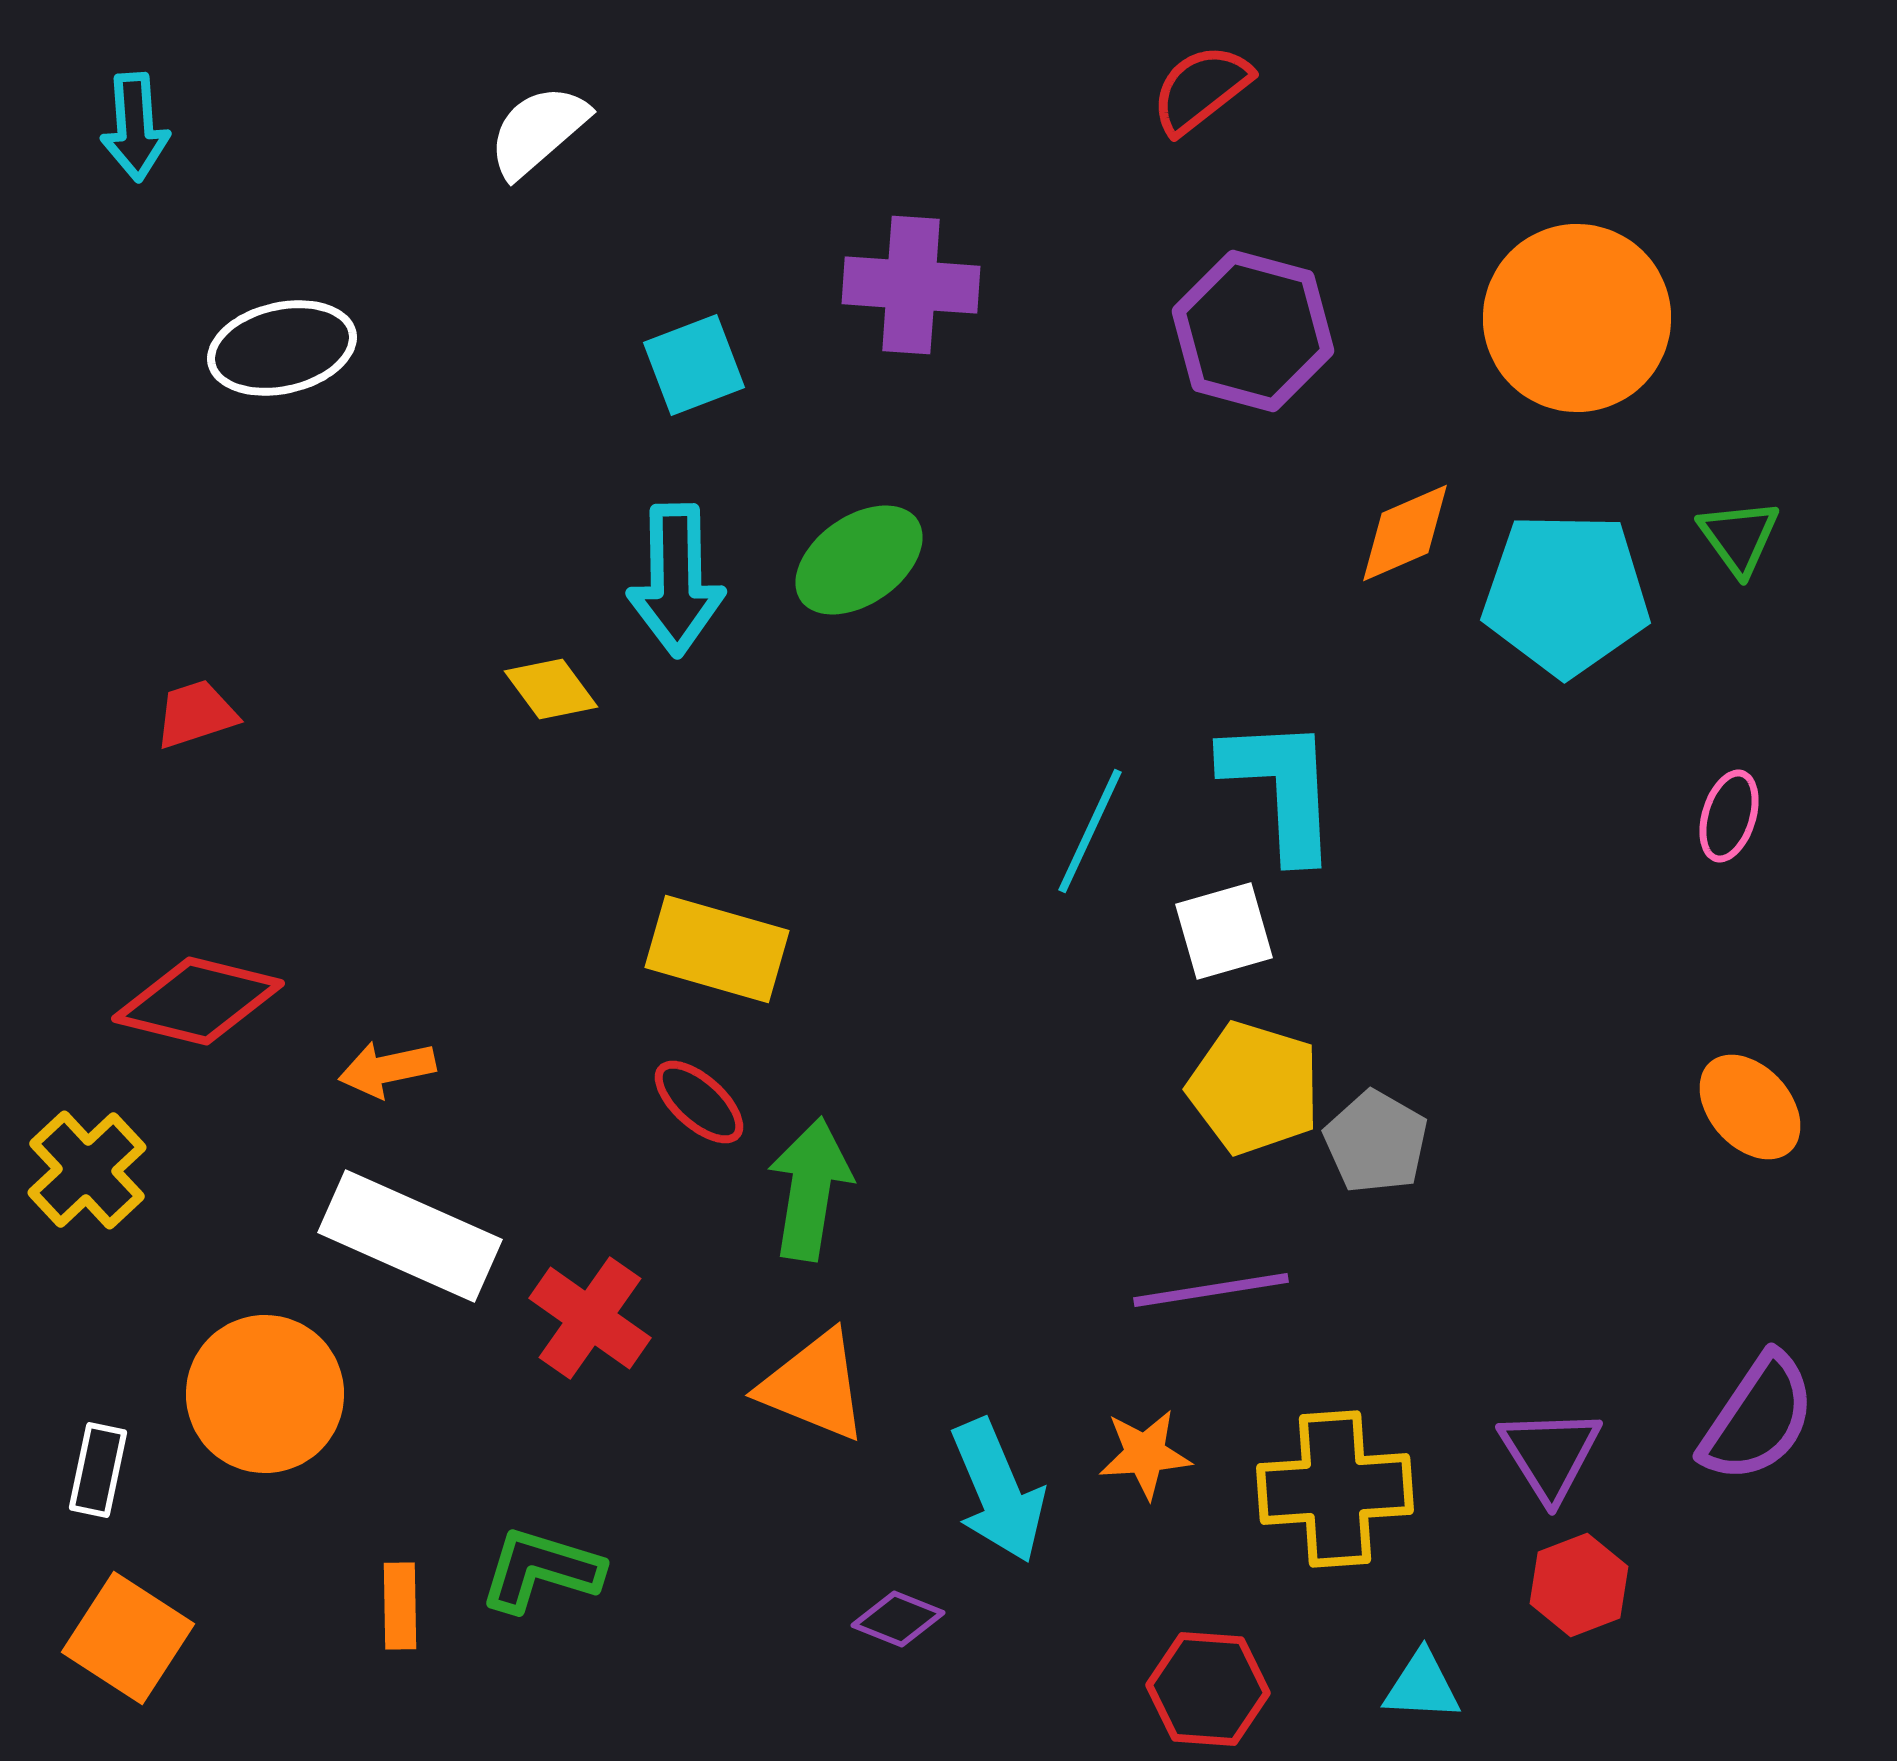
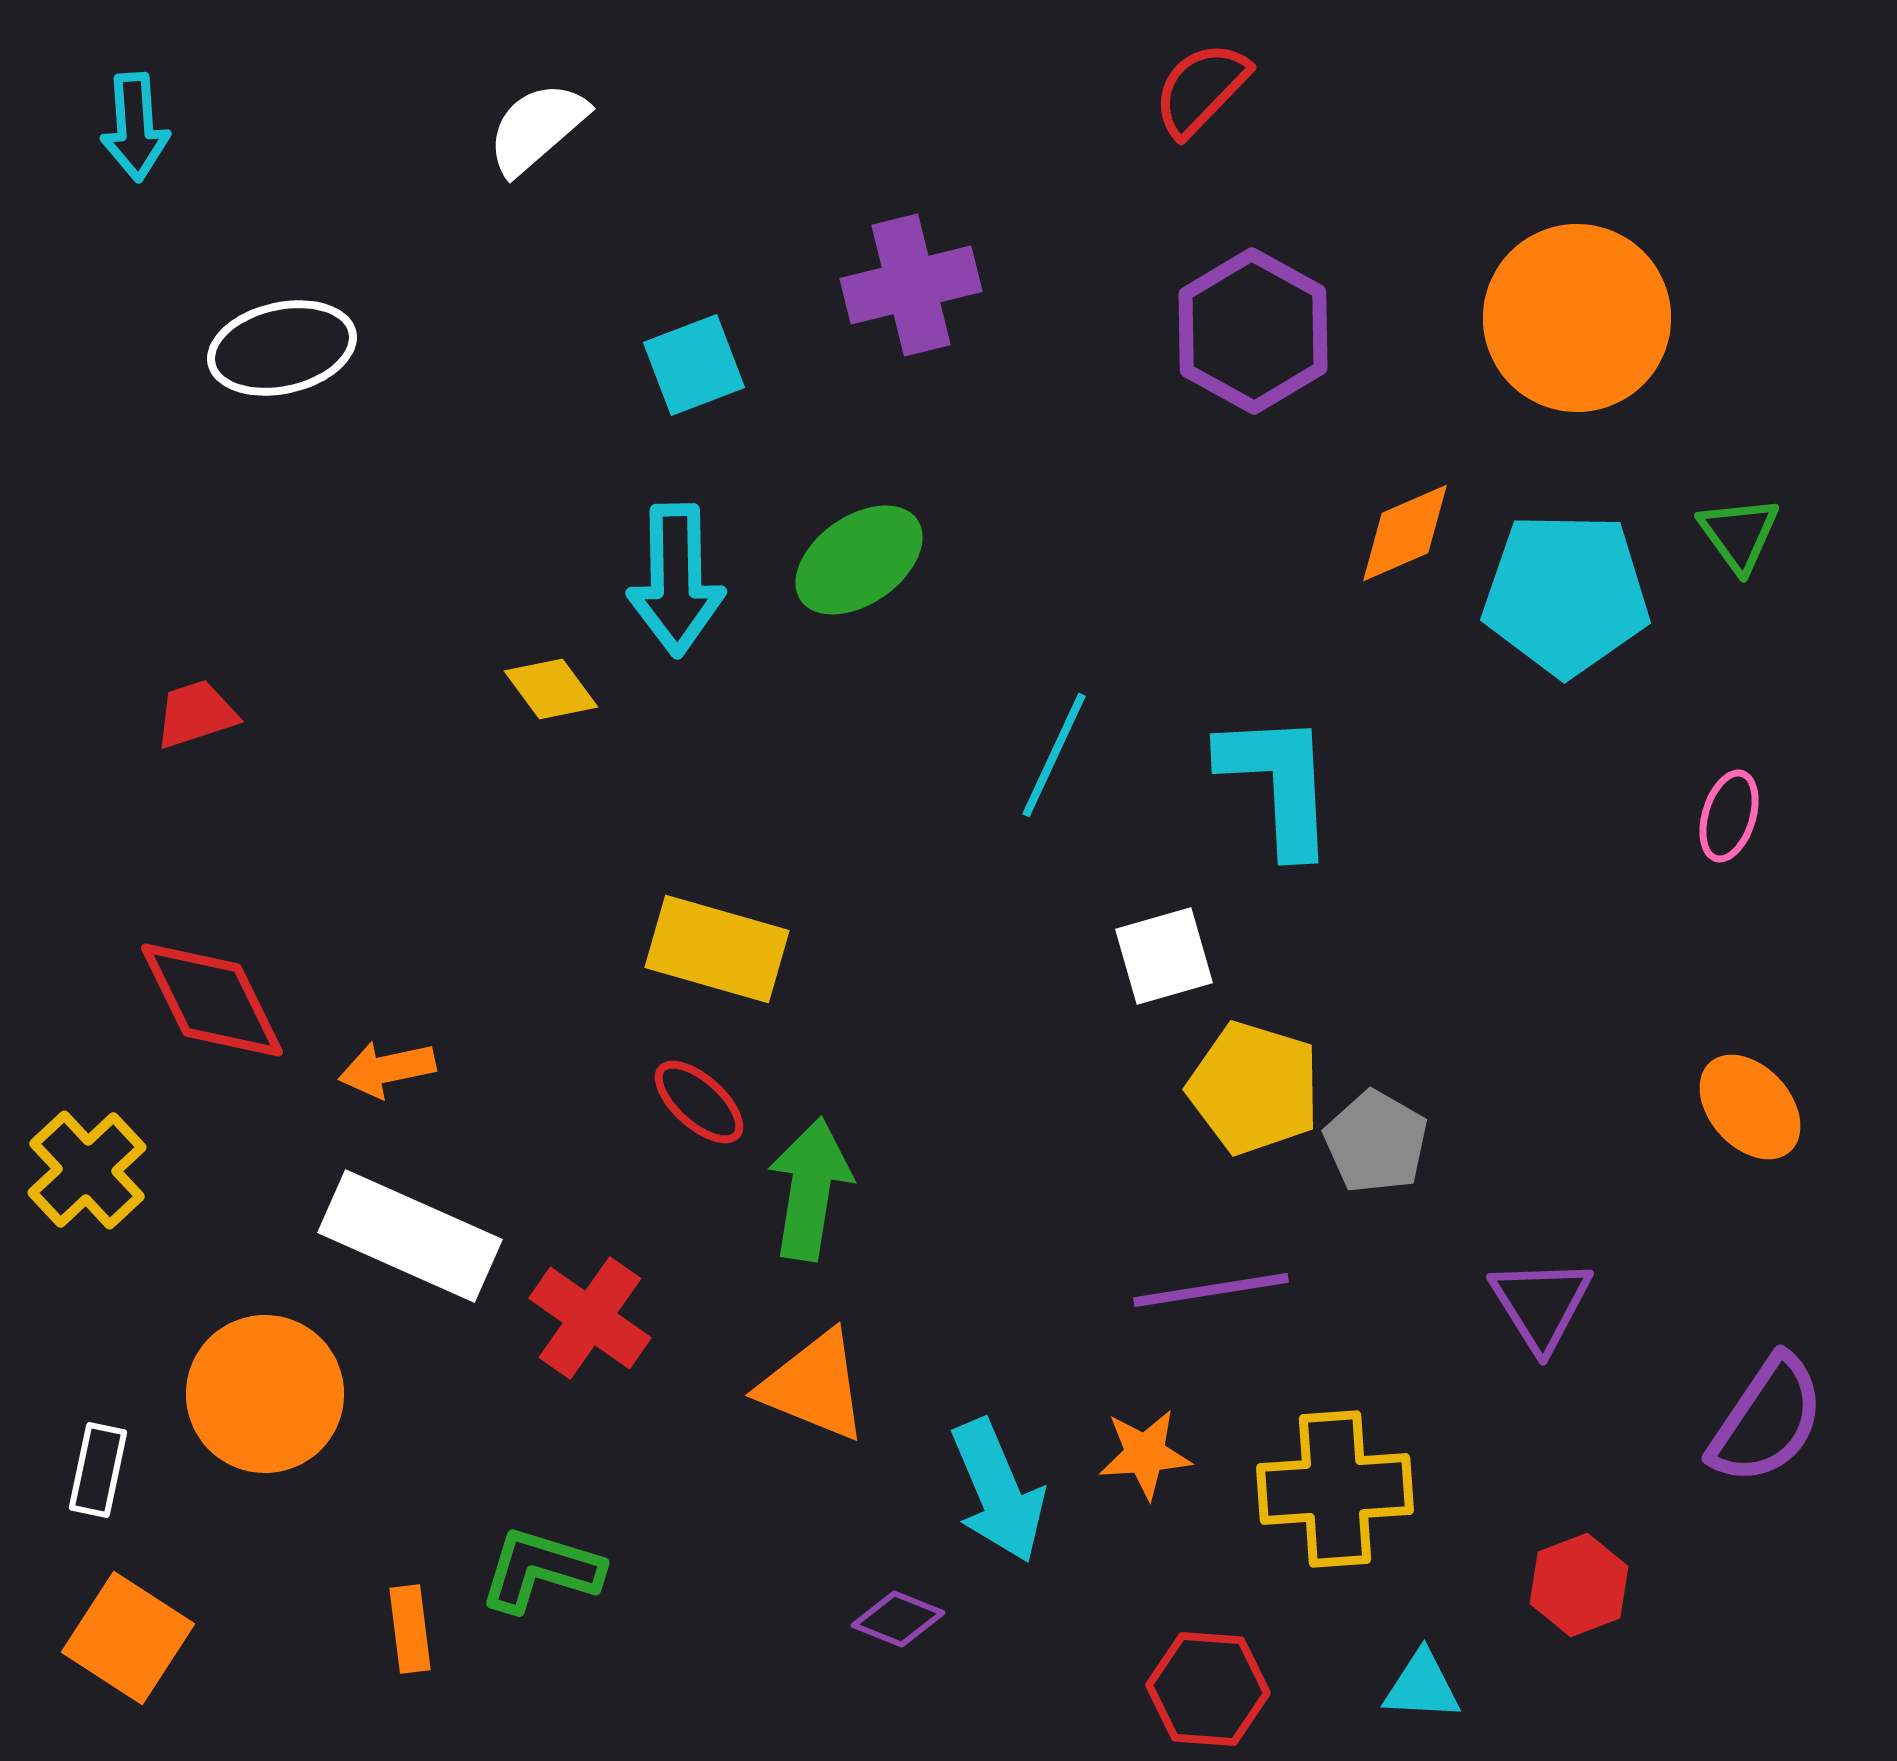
red semicircle at (1201, 89): rotated 8 degrees counterclockwise
white semicircle at (538, 131): moved 1 px left, 3 px up
purple cross at (911, 285): rotated 18 degrees counterclockwise
purple hexagon at (1253, 331): rotated 14 degrees clockwise
green triangle at (1739, 537): moved 3 px up
cyan L-shape at (1281, 788): moved 3 px left, 5 px up
cyan line at (1090, 831): moved 36 px left, 76 px up
white square at (1224, 931): moved 60 px left, 25 px down
red diamond at (198, 1001): moved 14 px right, 1 px up; rotated 50 degrees clockwise
purple semicircle at (1758, 1418): moved 9 px right, 2 px down
purple triangle at (1550, 1454): moved 9 px left, 150 px up
orange rectangle at (400, 1606): moved 10 px right, 23 px down; rotated 6 degrees counterclockwise
